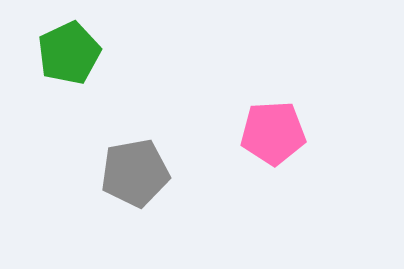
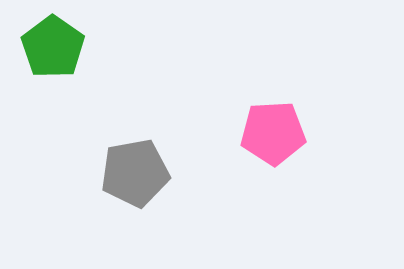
green pentagon: moved 16 px left, 6 px up; rotated 12 degrees counterclockwise
